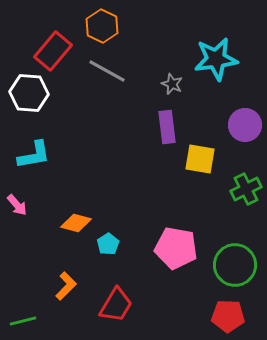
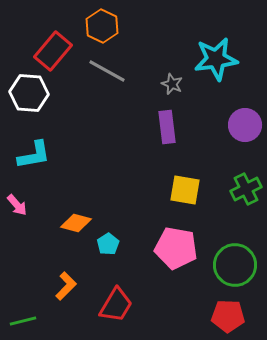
yellow square: moved 15 px left, 31 px down
